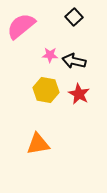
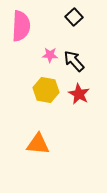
pink semicircle: rotated 132 degrees clockwise
black arrow: rotated 35 degrees clockwise
orange triangle: rotated 15 degrees clockwise
